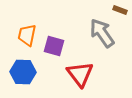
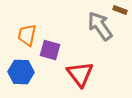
gray arrow: moved 2 px left, 7 px up
purple square: moved 4 px left, 4 px down
blue hexagon: moved 2 px left
